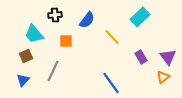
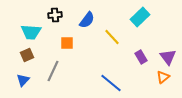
cyan trapezoid: moved 3 px left, 2 px up; rotated 45 degrees counterclockwise
orange square: moved 1 px right, 2 px down
brown square: moved 1 px right, 1 px up
blue line: rotated 15 degrees counterclockwise
